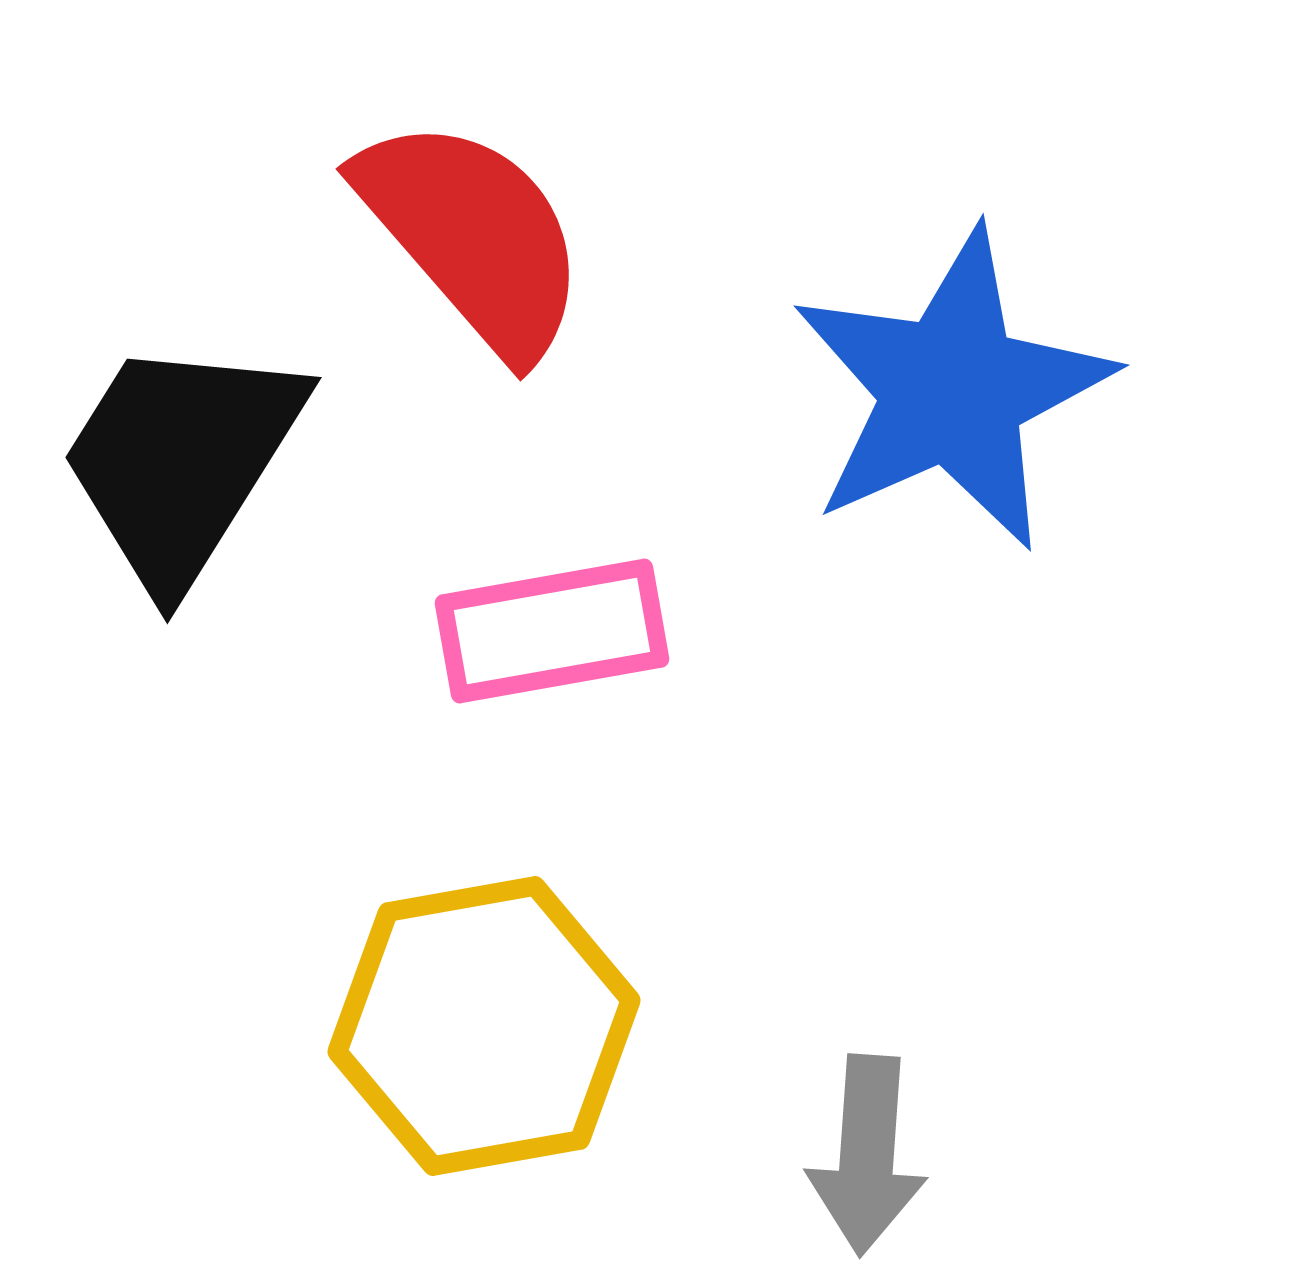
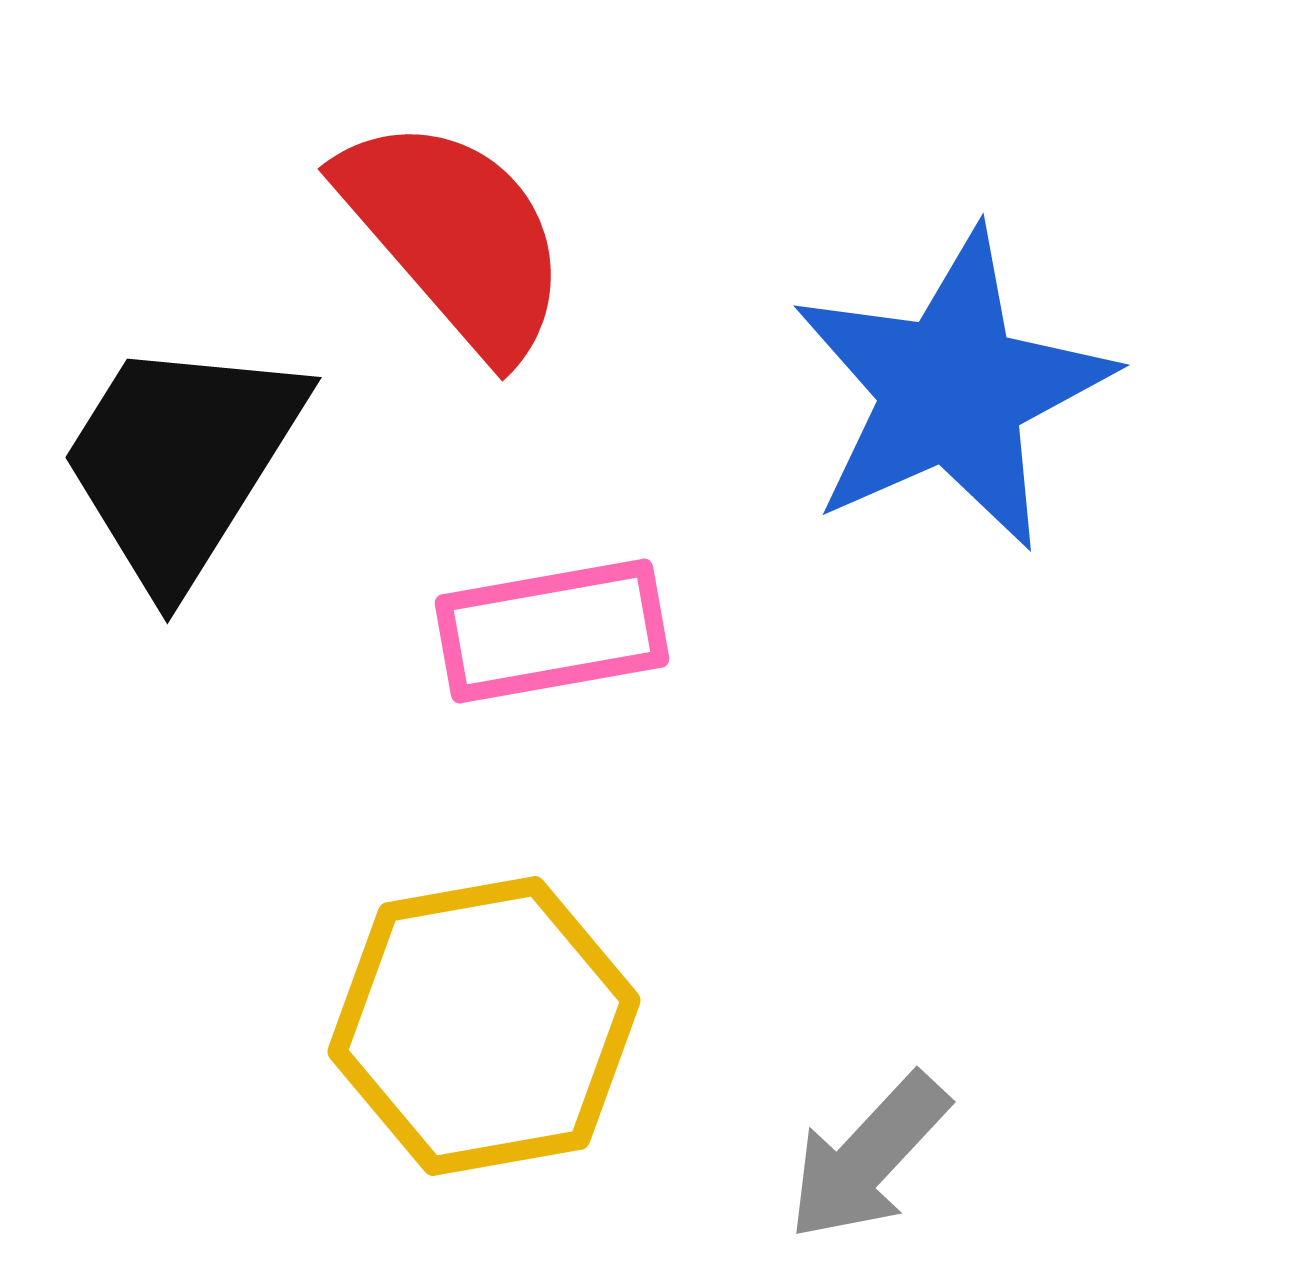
red semicircle: moved 18 px left
gray arrow: moved 1 px right, 2 px down; rotated 39 degrees clockwise
